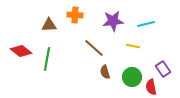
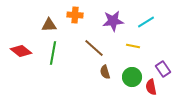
cyan line: moved 2 px up; rotated 18 degrees counterclockwise
green line: moved 6 px right, 6 px up
